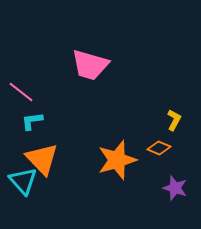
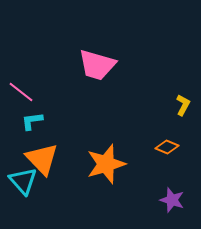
pink trapezoid: moved 7 px right
yellow L-shape: moved 9 px right, 15 px up
orange diamond: moved 8 px right, 1 px up
orange star: moved 11 px left, 4 px down
purple star: moved 3 px left, 12 px down
